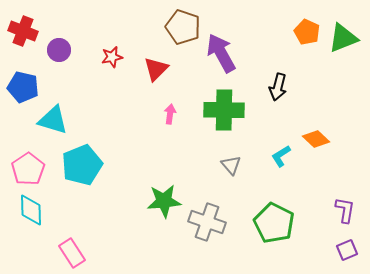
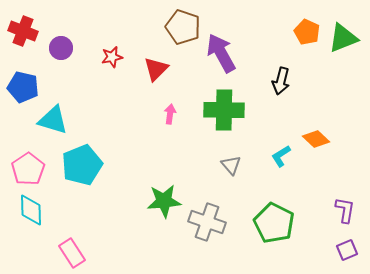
purple circle: moved 2 px right, 2 px up
black arrow: moved 3 px right, 6 px up
